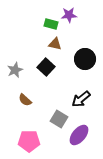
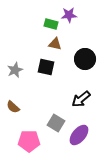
black square: rotated 30 degrees counterclockwise
brown semicircle: moved 12 px left, 7 px down
gray square: moved 3 px left, 4 px down
